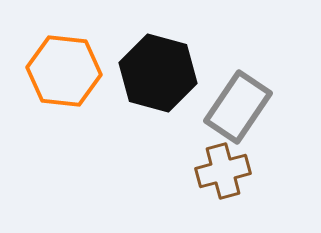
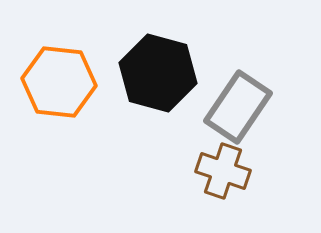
orange hexagon: moved 5 px left, 11 px down
brown cross: rotated 34 degrees clockwise
